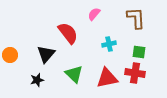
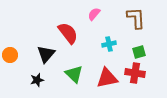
green square: rotated 24 degrees counterclockwise
